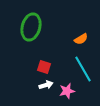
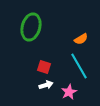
cyan line: moved 4 px left, 3 px up
pink star: moved 2 px right, 1 px down; rotated 14 degrees counterclockwise
